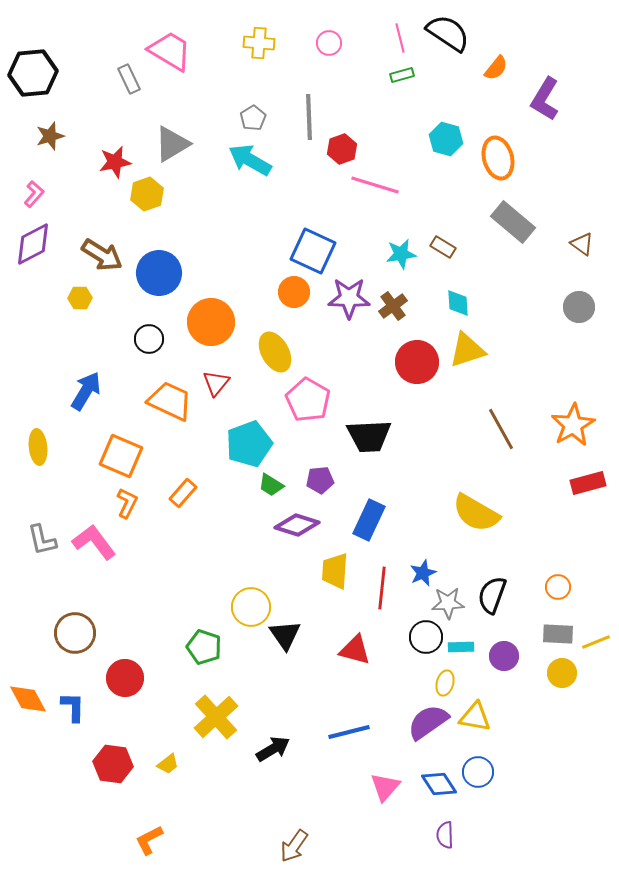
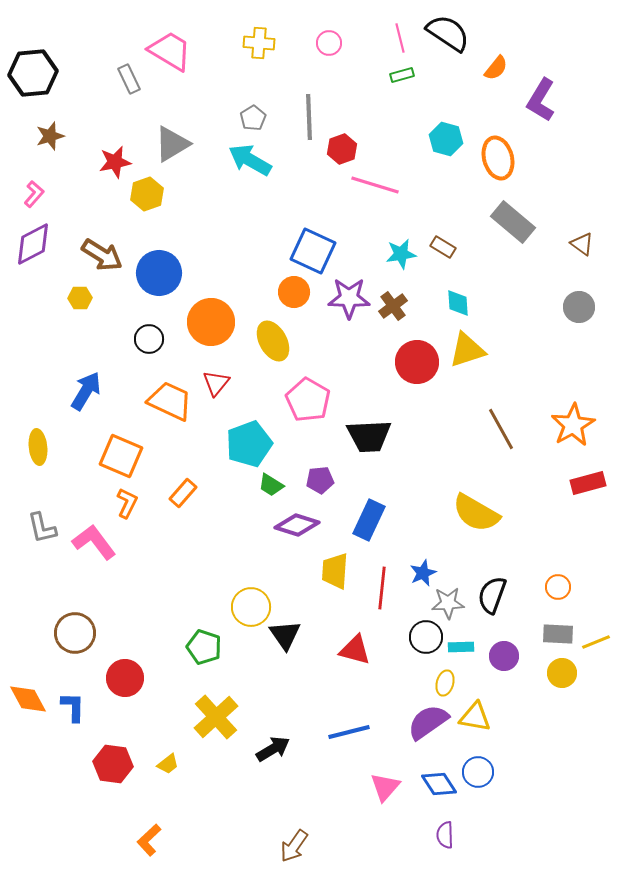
purple L-shape at (545, 99): moved 4 px left, 1 px down
yellow ellipse at (275, 352): moved 2 px left, 11 px up
gray L-shape at (42, 540): moved 12 px up
orange L-shape at (149, 840): rotated 16 degrees counterclockwise
